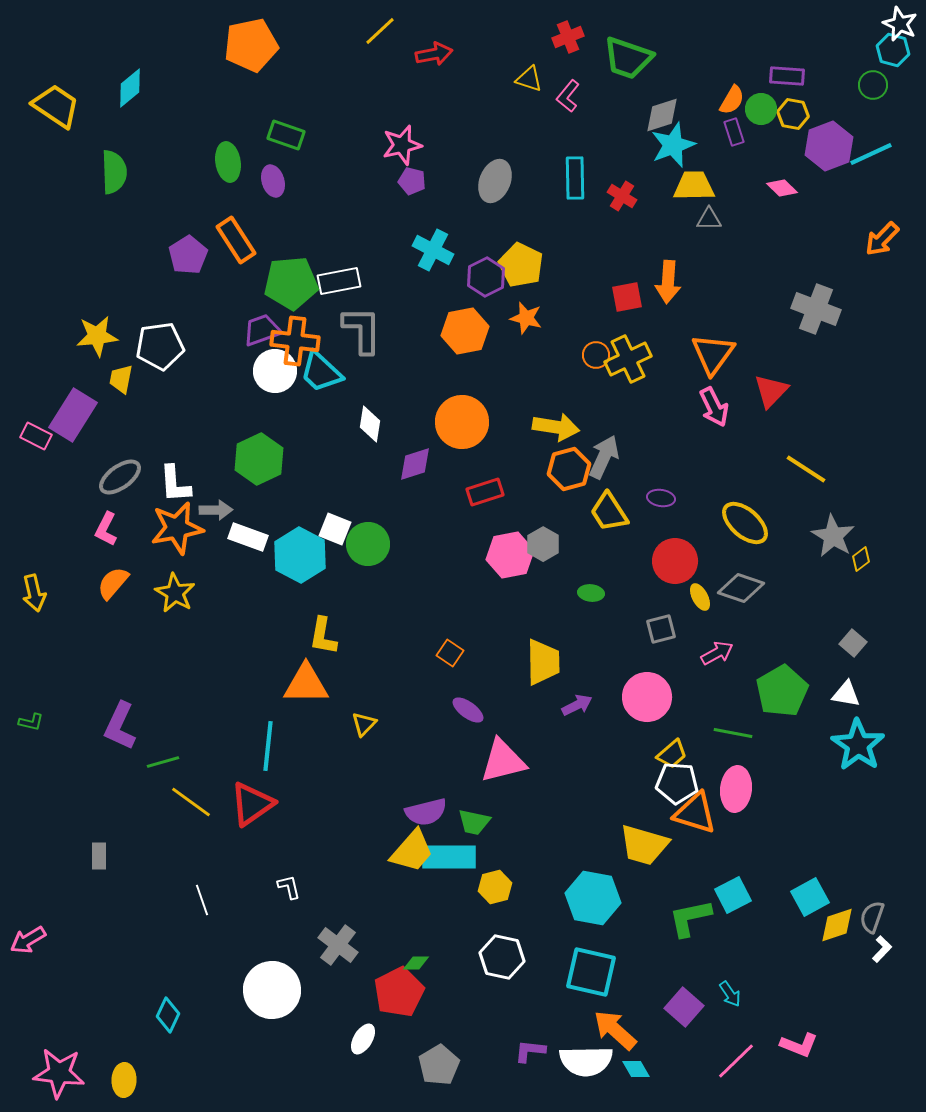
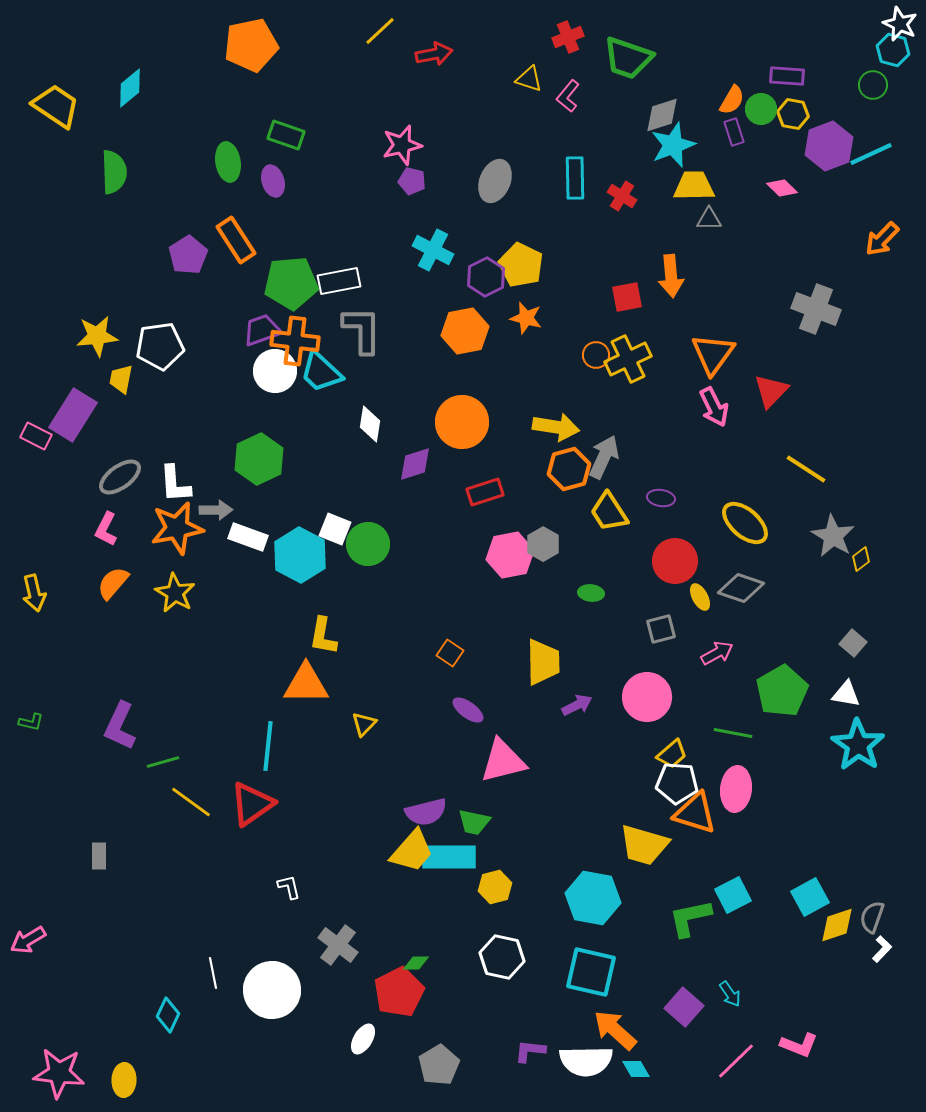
orange arrow at (668, 282): moved 3 px right, 6 px up; rotated 9 degrees counterclockwise
white line at (202, 900): moved 11 px right, 73 px down; rotated 8 degrees clockwise
